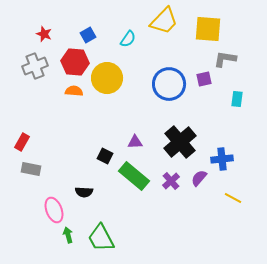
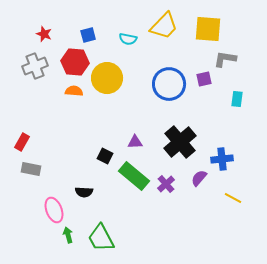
yellow trapezoid: moved 5 px down
blue square: rotated 14 degrees clockwise
cyan semicircle: rotated 66 degrees clockwise
purple cross: moved 5 px left, 3 px down
